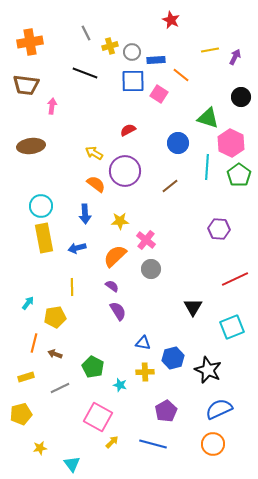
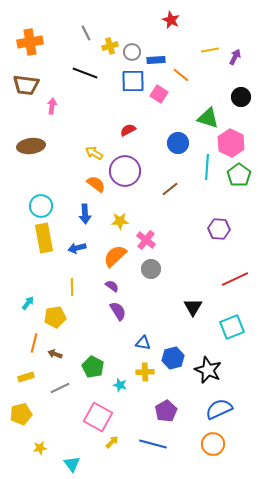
brown line at (170, 186): moved 3 px down
